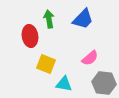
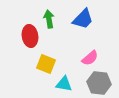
gray hexagon: moved 5 px left
